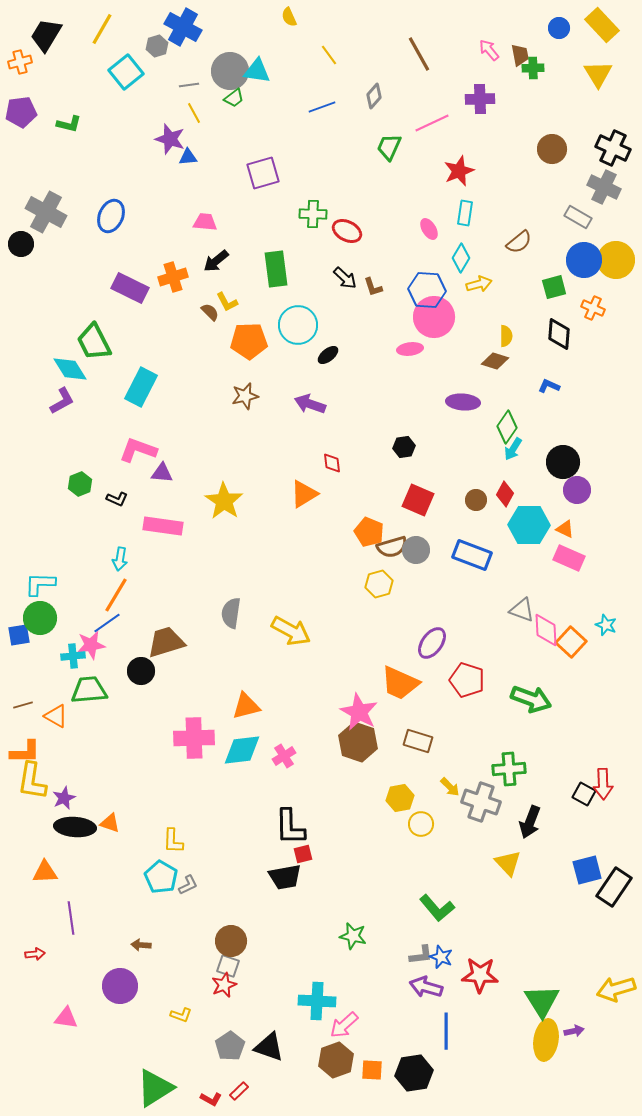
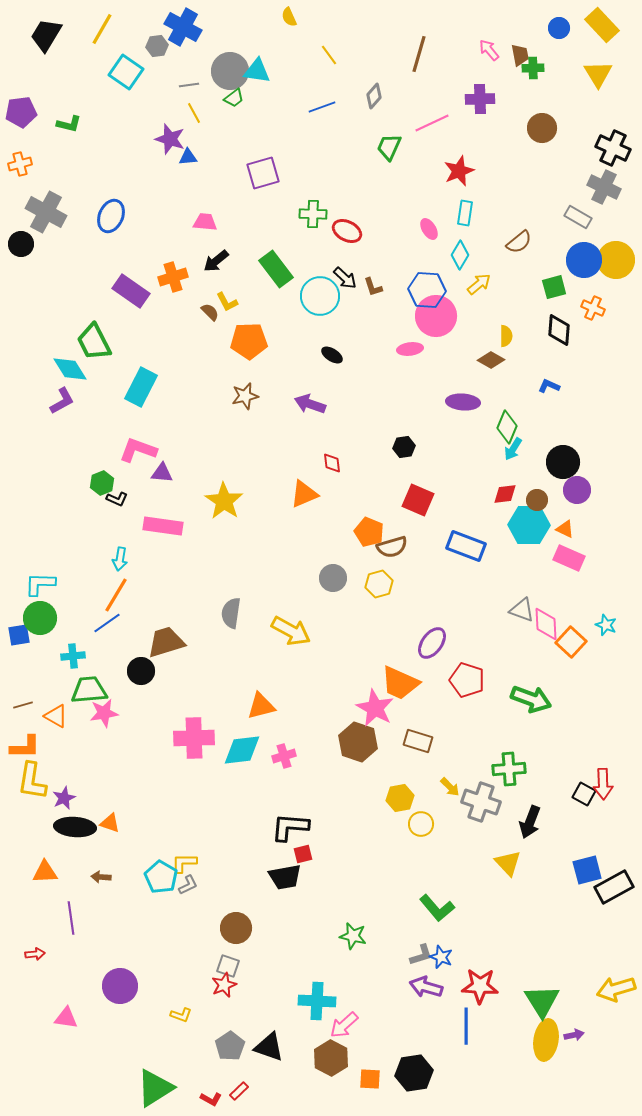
gray hexagon at (157, 46): rotated 10 degrees clockwise
brown line at (419, 54): rotated 45 degrees clockwise
orange cross at (20, 62): moved 102 px down
cyan square at (126, 72): rotated 16 degrees counterclockwise
brown circle at (552, 149): moved 10 px left, 21 px up
cyan diamond at (461, 258): moved 1 px left, 3 px up
green rectangle at (276, 269): rotated 30 degrees counterclockwise
yellow arrow at (479, 284): rotated 25 degrees counterclockwise
purple rectangle at (130, 288): moved 1 px right, 3 px down; rotated 9 degrees clockwise
pink circle at (434, 317): moved 2 px right, 1 px up
cyan circle at (298, 325): moved 22 px right, 29 px up
black diamond at (559, 334): moved 4 px up
black ellipse at (328, 355): moved 4 px right; rotated 70 degrees clockwise
brown diamond at (495, 361): moved 4 px left, 1 px up; rotated 12 degrees clockwise
green diamond at (507, 427): rotated 12 degrees counterclockwise
green hexagon at (80, 484): moved 22 px right, 1 px up
orange triangle at (304, 494): rotated 8 degrees clockwise
red diamond at (505, 494): rotated 55 degrees clockwise
brown circle at (476, 500): moved 61 px right
gray circle at (416, 550): moved 83 px left, 28 px down
blue rectangle at (472, 555): moved 6 px left, 9 px up
pink diamond at (546, 630): moved 6 px up
pink star at (91, 645): moved 13 px right, 68 px down
orange triangle at (246, 706): moved 15 px right
pink star at (359, 712): moved 16 px right, 4 px up
orange L-shape at (25, 752): moved 5 px up
pink cross at (284, 756): rotated 15 degrees clockwise
black L-shape at (290, 827): rotated 96 degrees clockwise
yellow L-shape at (173, 841): moved 11 px right, 22 px down; rotated 88 degrees clockwise
black rectangle at (614, 887): rotated 27 degrees clockwise
brown circle at (231, 941): moved 5 px right, 13 px up
brown arrow at (141, 945): moved 40 px left, 68 px up
gray L-shape at (421, 955): rotated 10 degrees counterclockwise
red star at (480, 975): moved 11 px down
blue line at (446, 1031): moved 20 px right, 5 px up
purple arrow at (574, 1031): moved 4 px down
brown hexagon at (336, 1060): moved 5 px left, 2 px up; rotated 12 degrees counterclockwise
orange square at (372, 1070): moved 2 px left, 9 px down
